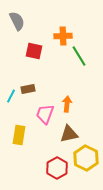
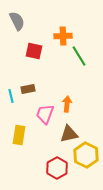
cyan line: rotated 40 degrees counterclockwise
yellow hexagon: moved 3 px up
